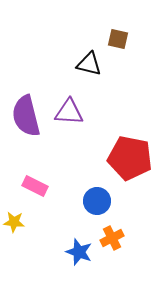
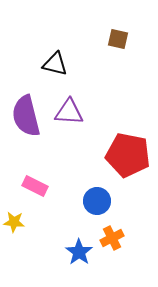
black triangle: moved 34 px left
red pentagon: moved 2 px left, 3 px up
blue star: rotated 16 degrees clockwise
